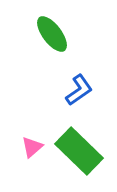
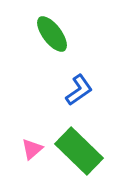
pink triangle: moved 2 px down
